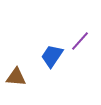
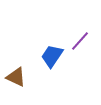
brown triangle: rotated 20 degrees clockwise
